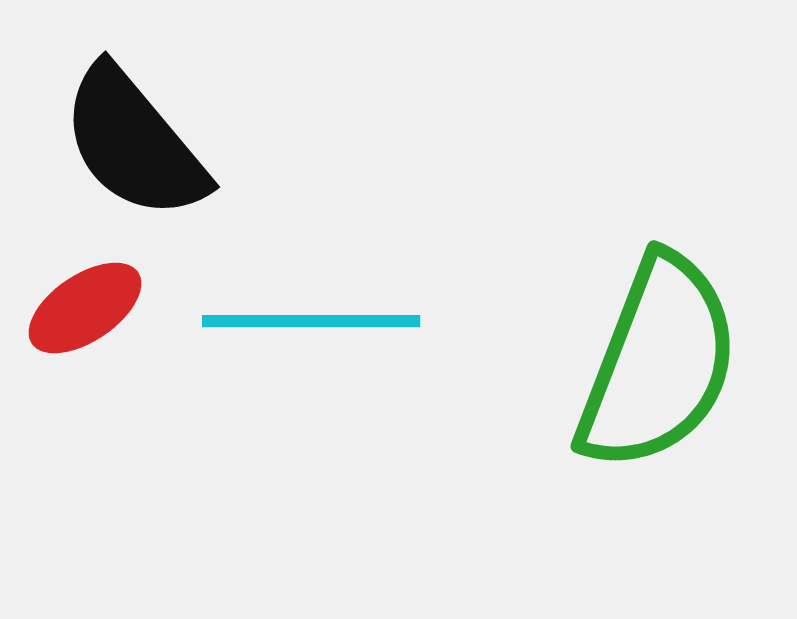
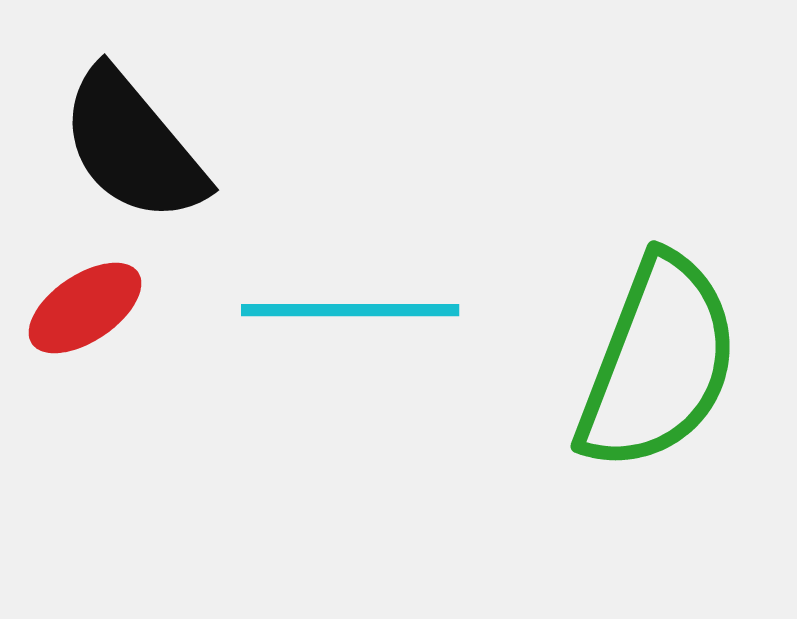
black semicircle: moved 1 px left, 3 px down
cyan line: moved 39 px right, 11 px up
